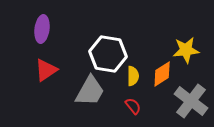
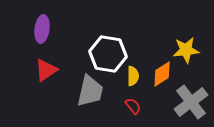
gray trapezoid: rotated 16 degrees counterclockwise
gray cross: moved 1 px down; rotated 16 degrees clockwise
